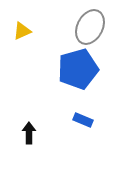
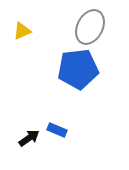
blue pentagon: rotated 9 degrees clockwise
blue rectangle: moved 26 px left, 10 px down
black arrow: moved 5 px down; rotated 55 degrees clockwise
